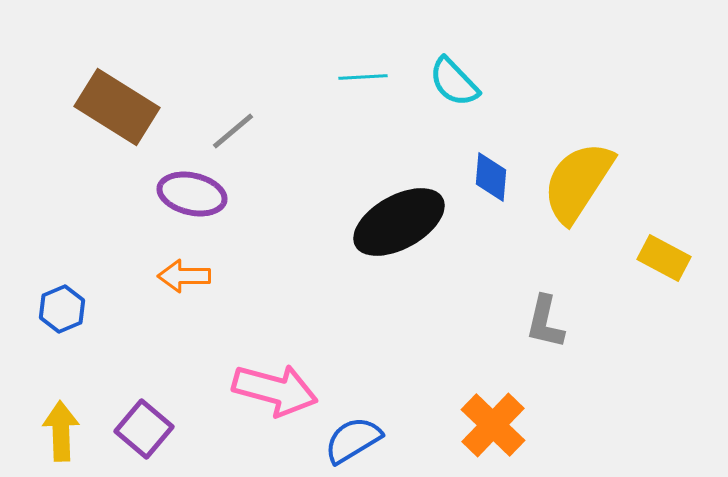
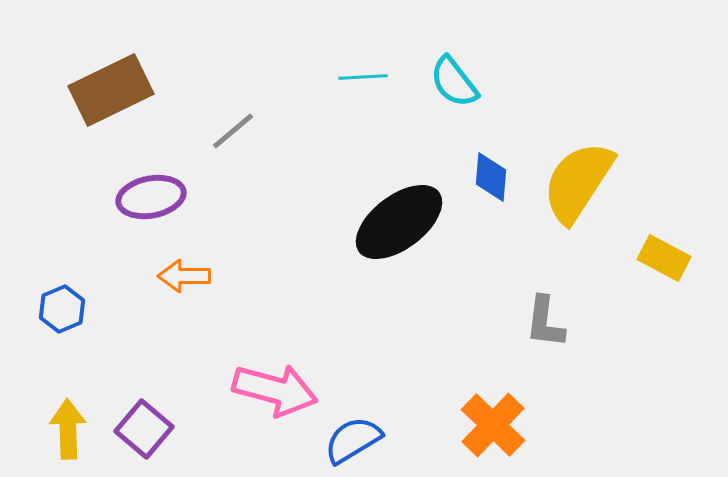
cyan semicircle: rotated 6 degrees clockwise
brown rectangle: moved 6 px left, 17 px up; rotated 58 degrees counterclockwise
purple ellipse: moved 41 px left, 3 px down; rotated 24 degrees counterclockwise
black ellipse: rotated 8 degrees counterclockwise
gray L-shape: rotated 6 degrees counterclockwise
yellow arrow: moved 7 px right, 2 px up
